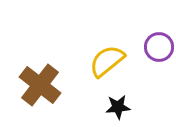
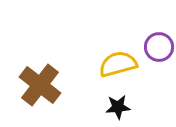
yellow semicircle: moved 11 px right, 3 px down; rotated 24 degrees clockwise
